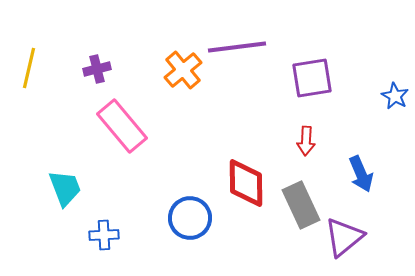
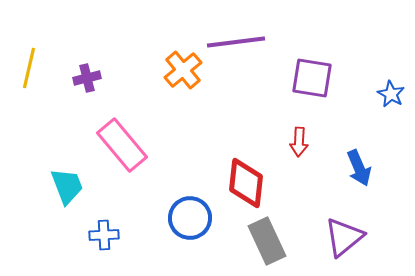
purple line: moved 1 px left, 5 px up
purple cross: moved 10 px left, 9 px down
purple square: rotated 18 degrees clockwise
blue star: moved 4 px left, 2 px up
pink rectangle: moved 19 px down
red arrow: moved 7 px left, 1 px down
blue arrow: moved 2 px left, 6 px up
red diamond: rotated 6 degrees clockwise
cyan trapezoid: moved 2 px right, 2 px up
gray rectangle: moved 34 px left, 36 px down
